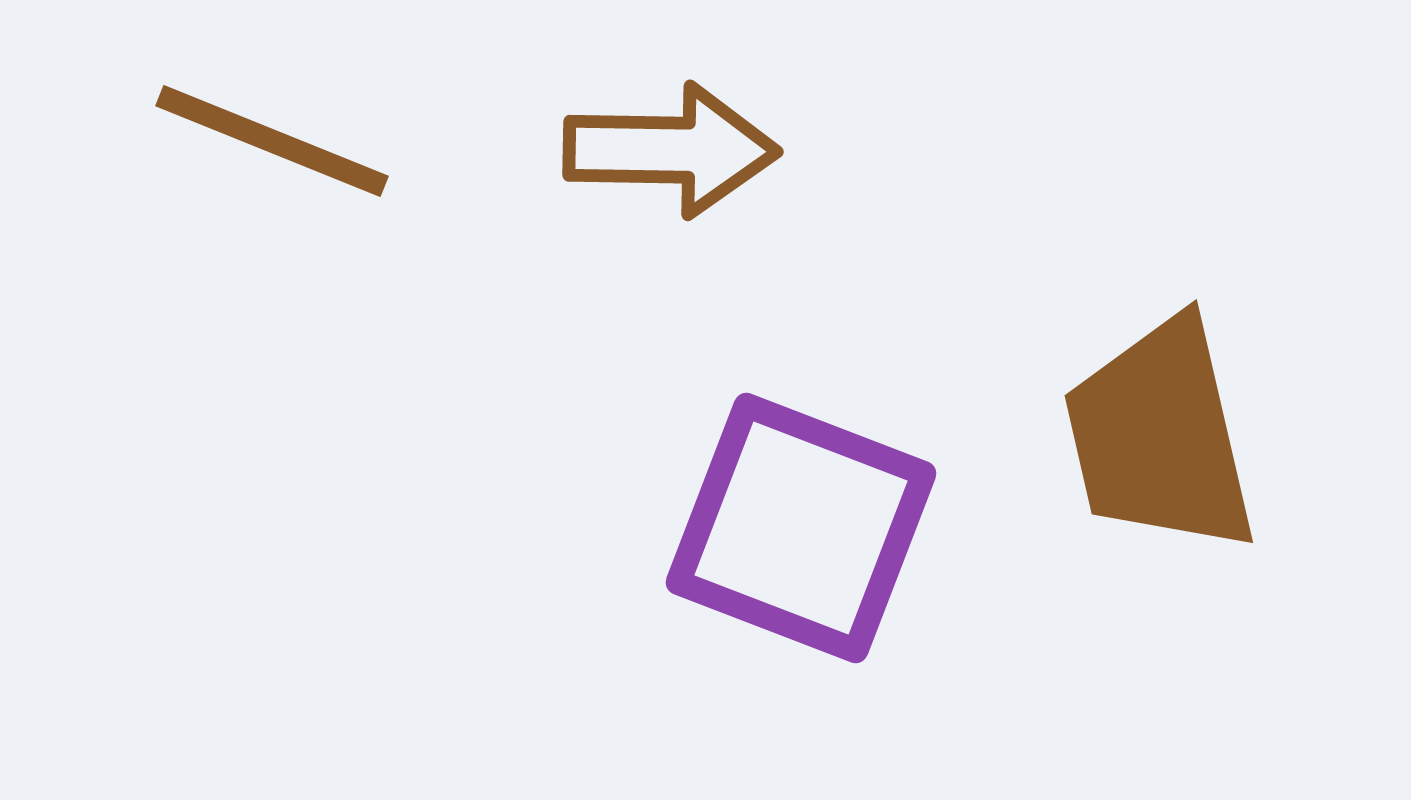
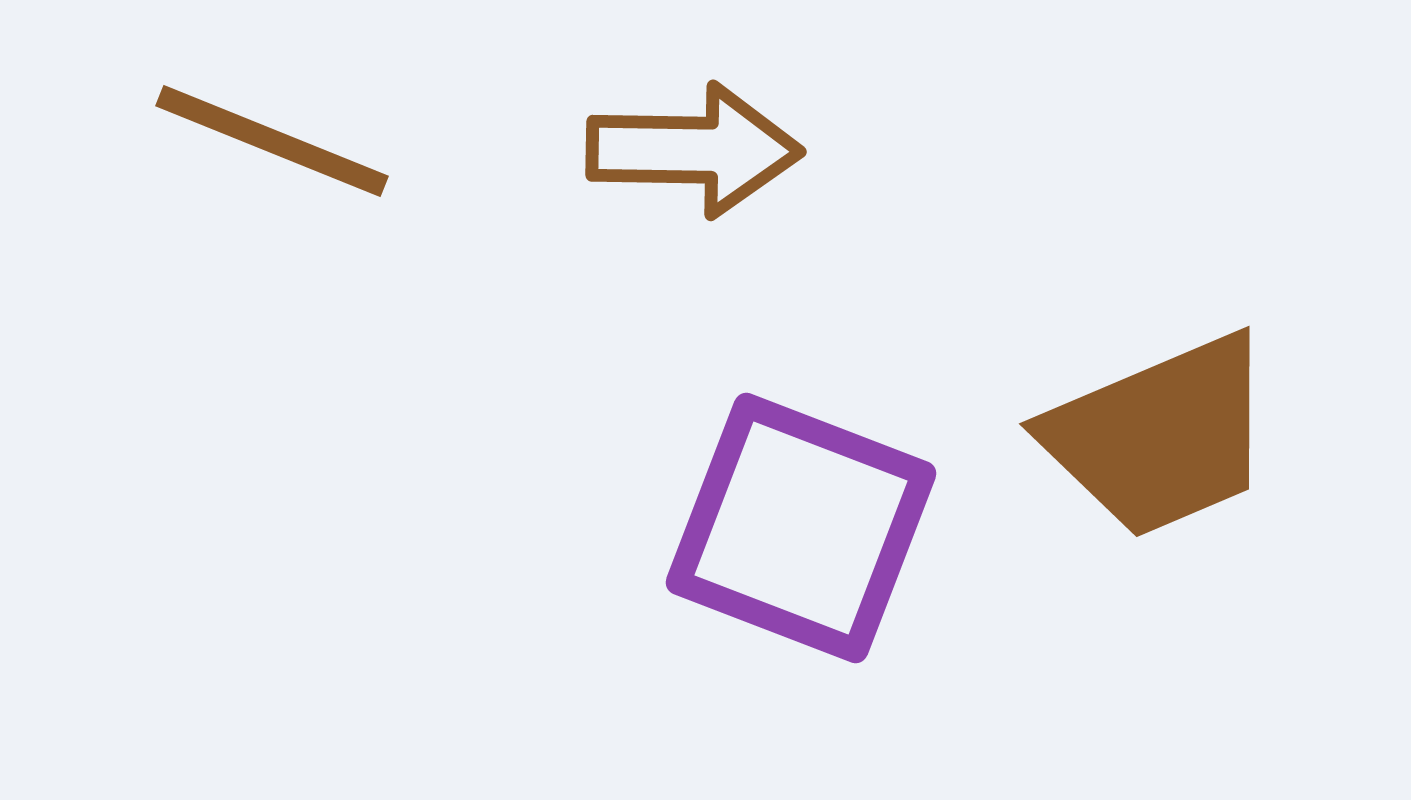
brown arrow: moved 23 px right
brown trapezoid: rotated 100 degrees counterclockwise
